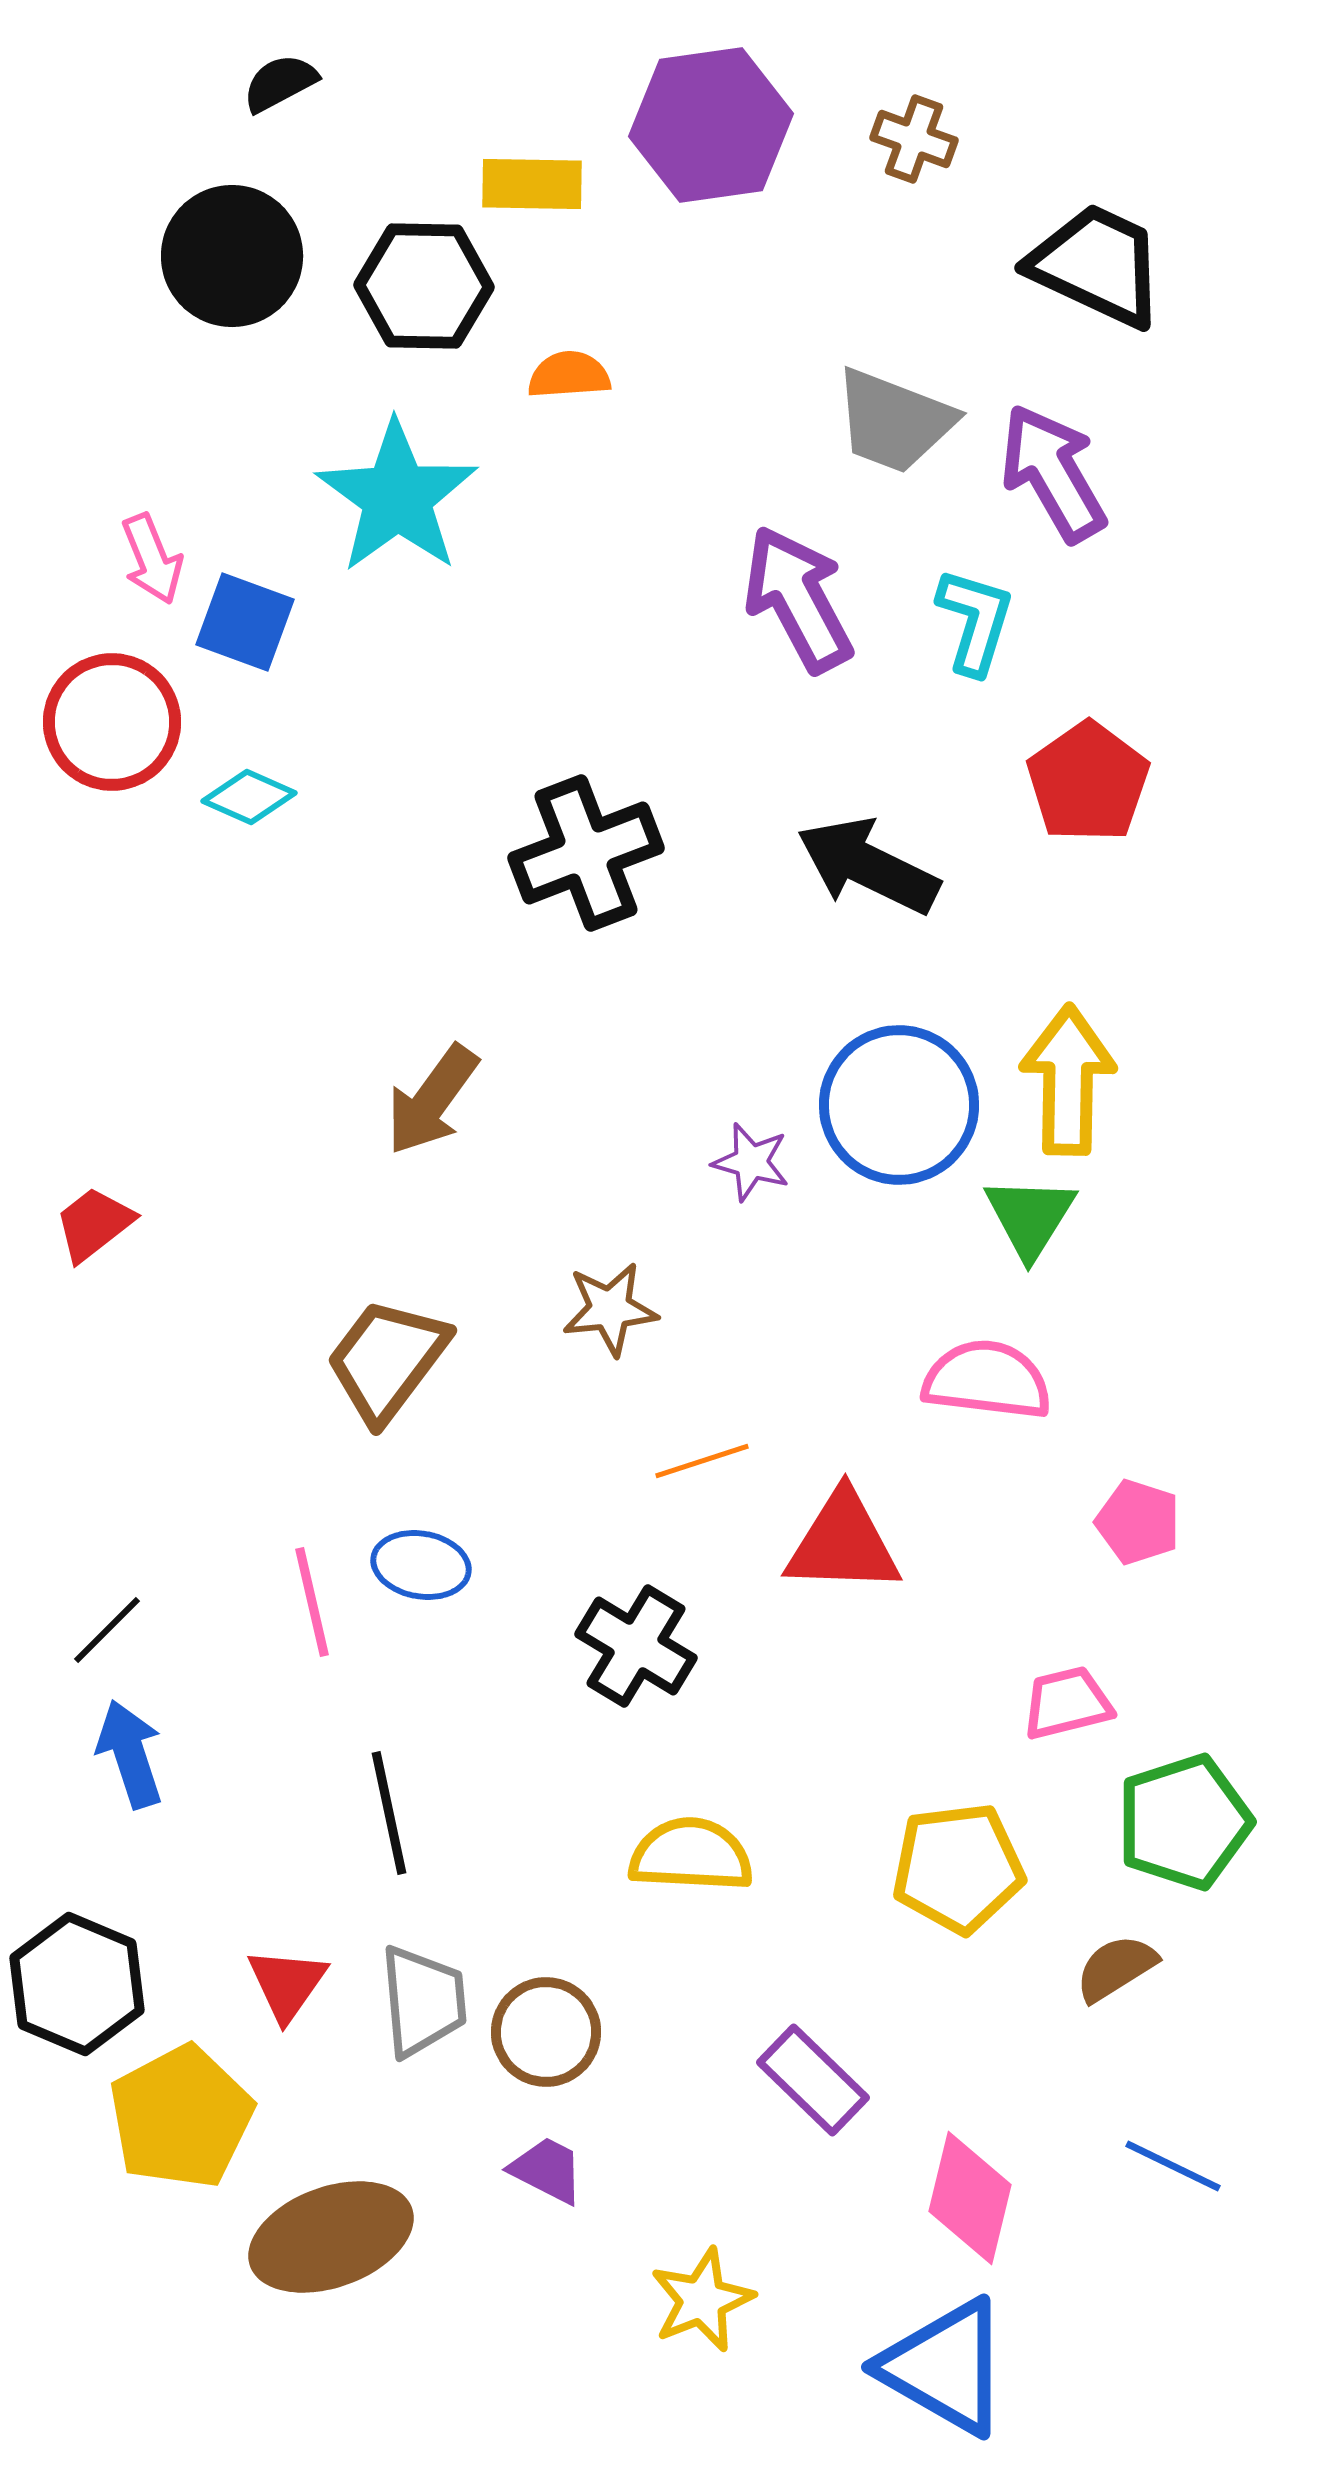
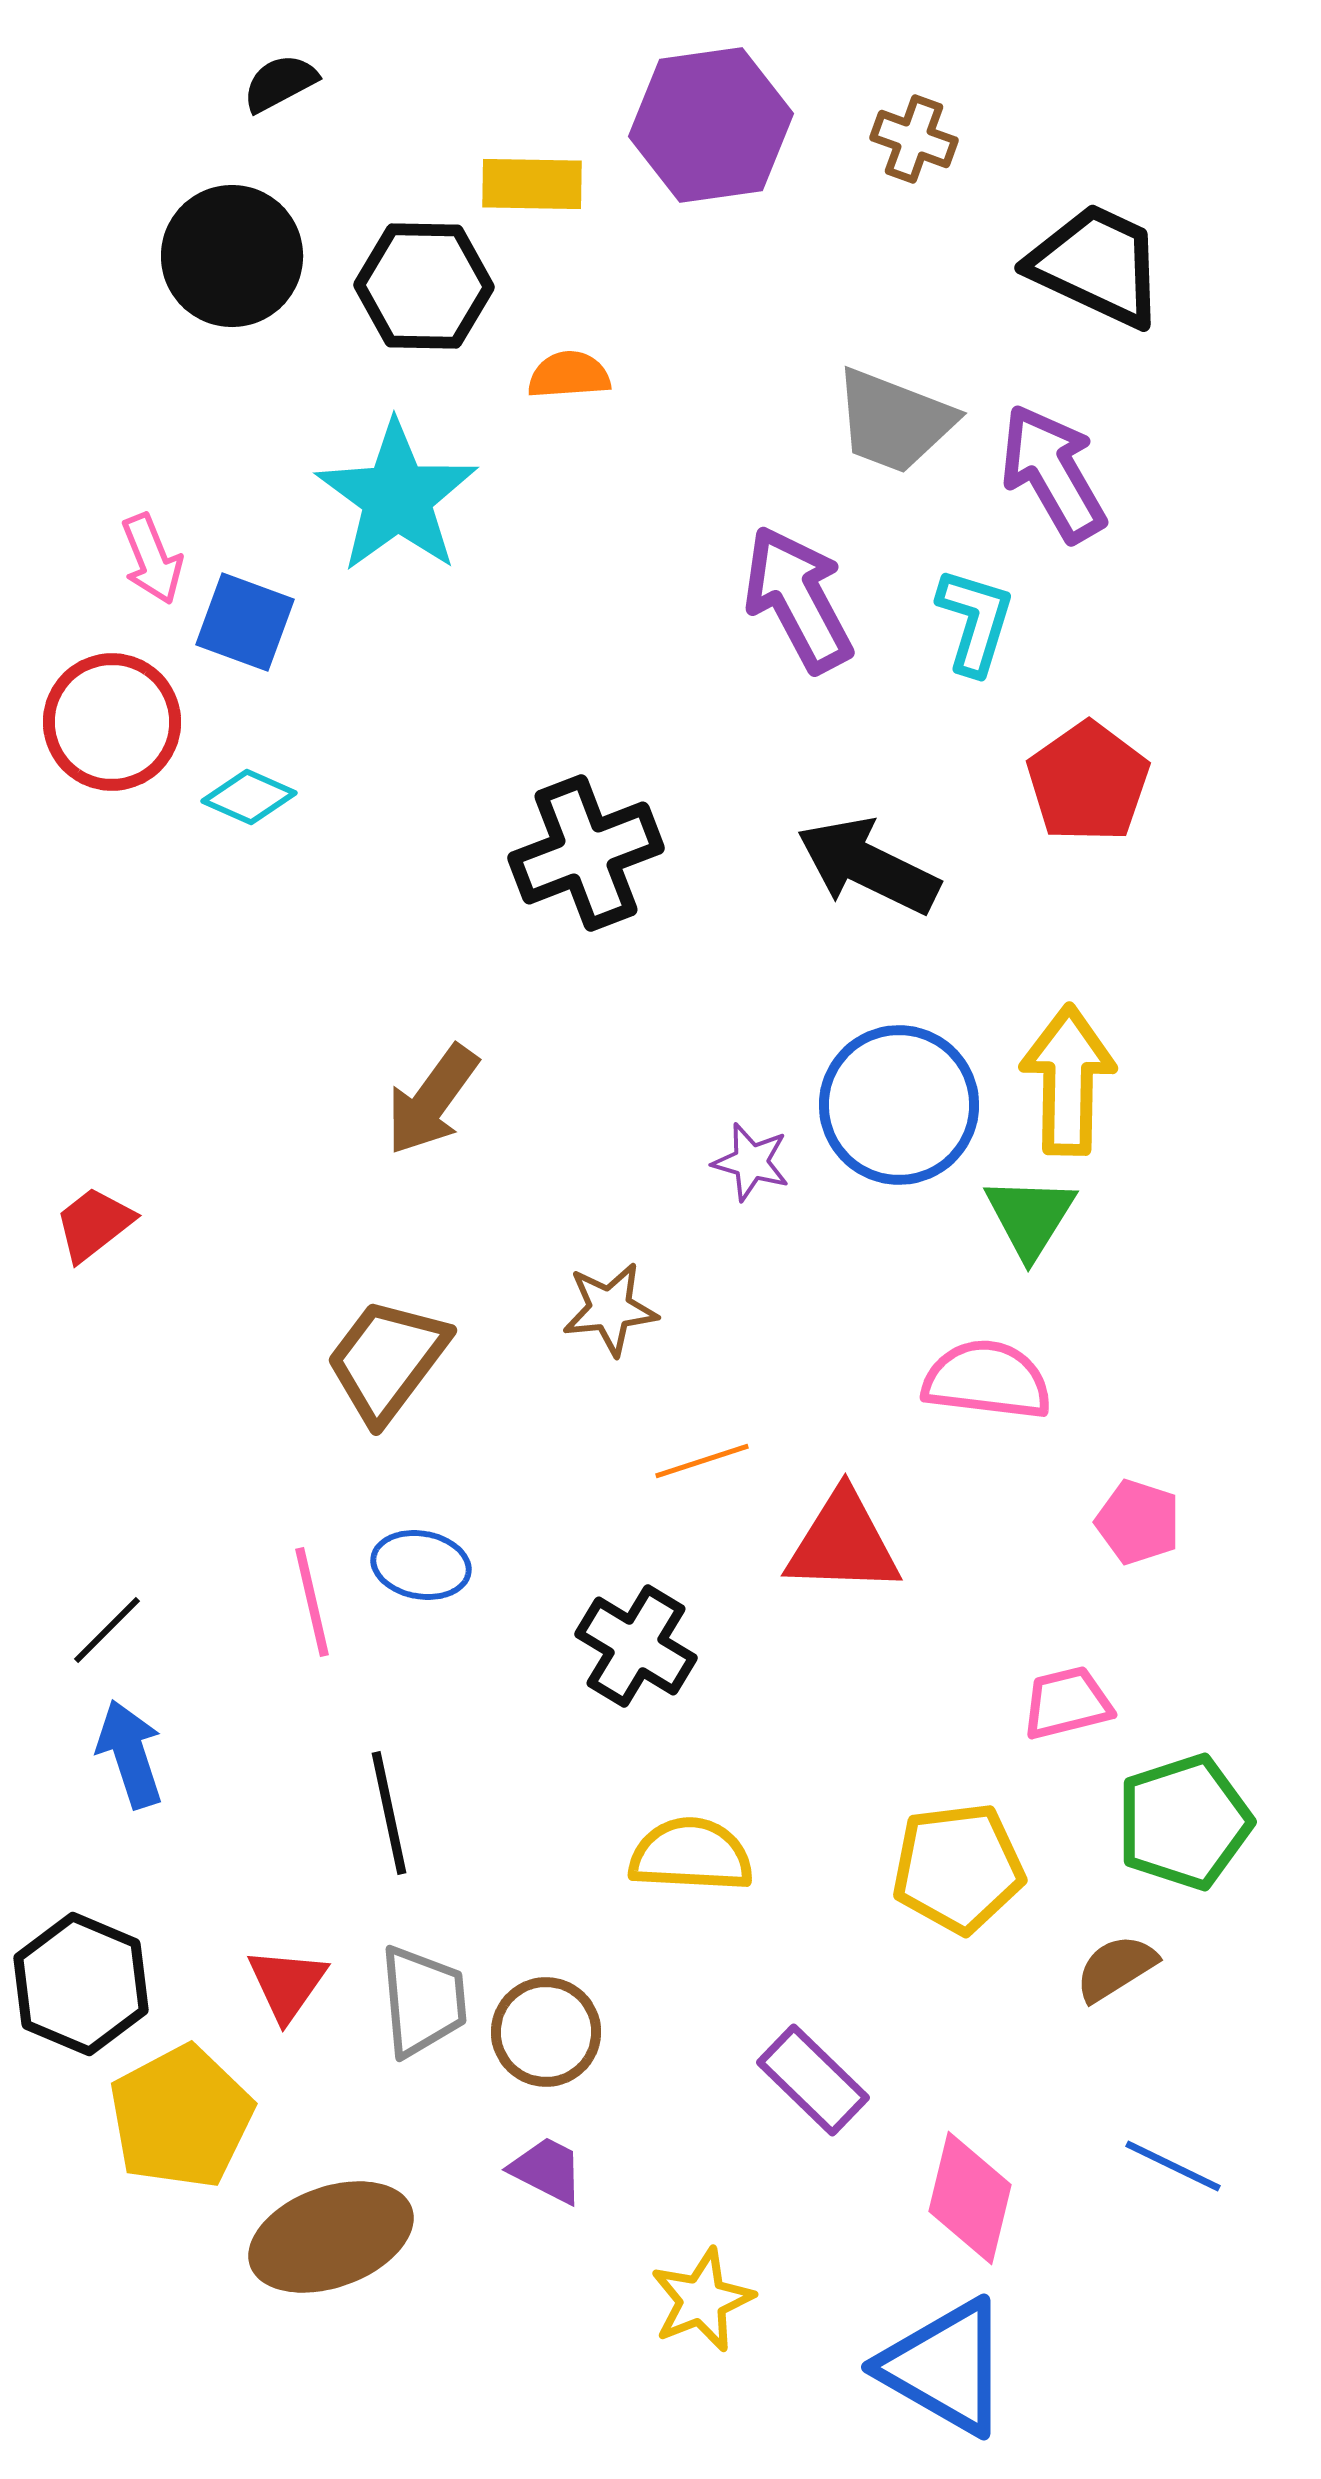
black hexagon at (77, 1984): moved 4 px right
